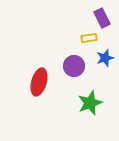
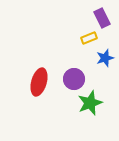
yellow rectangle: rotated 14 degrees counterclockwise
purple circle: moved 13 px down
